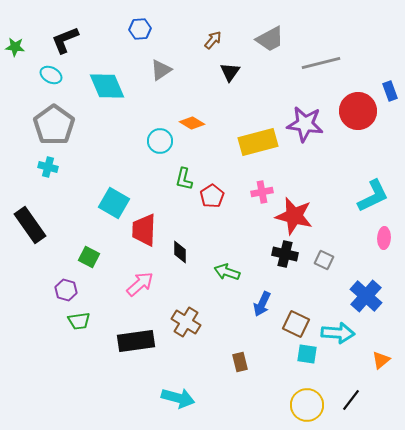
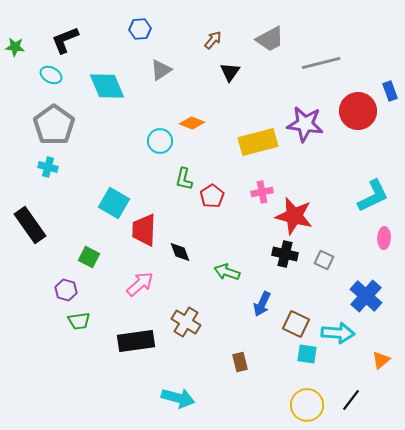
orange diamond at (192, 123): rotated 10 degrees counterclockwise
black diamond at (180, 252): rotated 20 degrees counterclockwise
